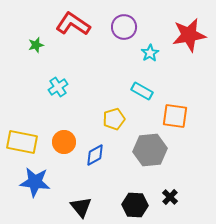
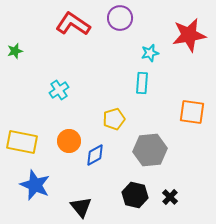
purple circle: moved 4 px left, 9 px up
green star: moved 21 px left, 6 px down
cyan star: rotated 18 degrees clockwise
cyan cross: moved 1 px right, 3 px down
cyan rectangle: moved 8 px up; rotated 65 degrees clockwise
orange square: moved 17 px right, 4 px up
orange circle: moved 5 px right, 1 px up
blue star: moved 3 px down; rotated 16 degrees clockwise
black hexagon: moved 10 px up; rotated 10 degrees clockwise
